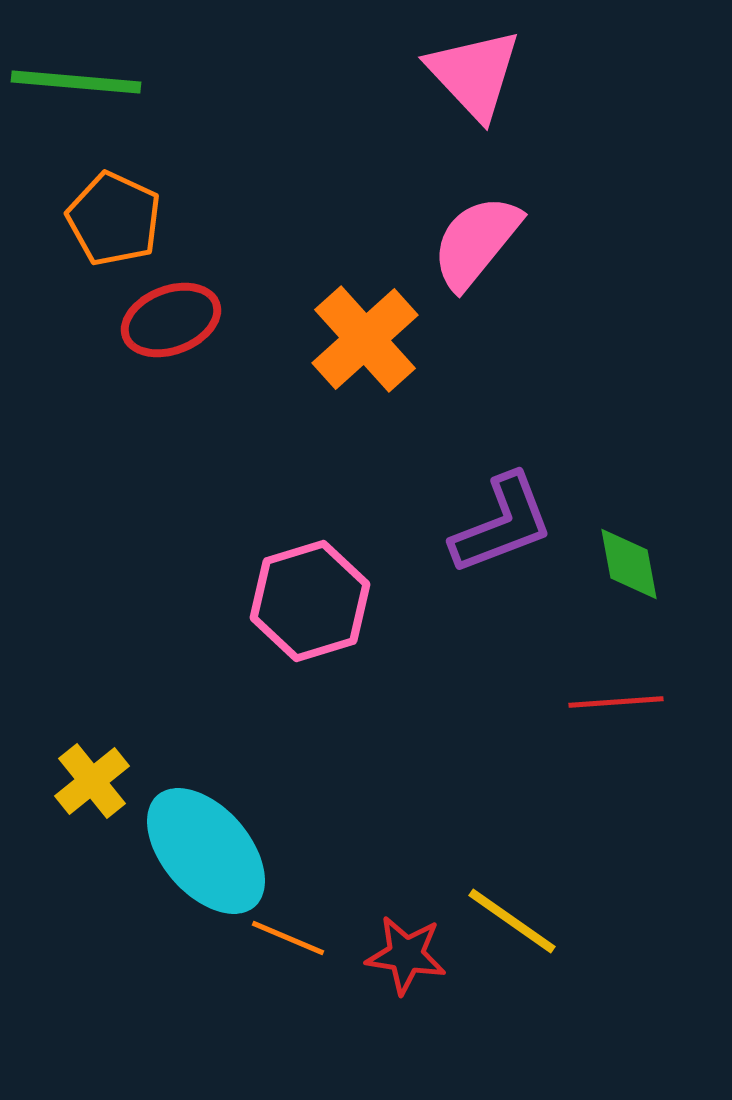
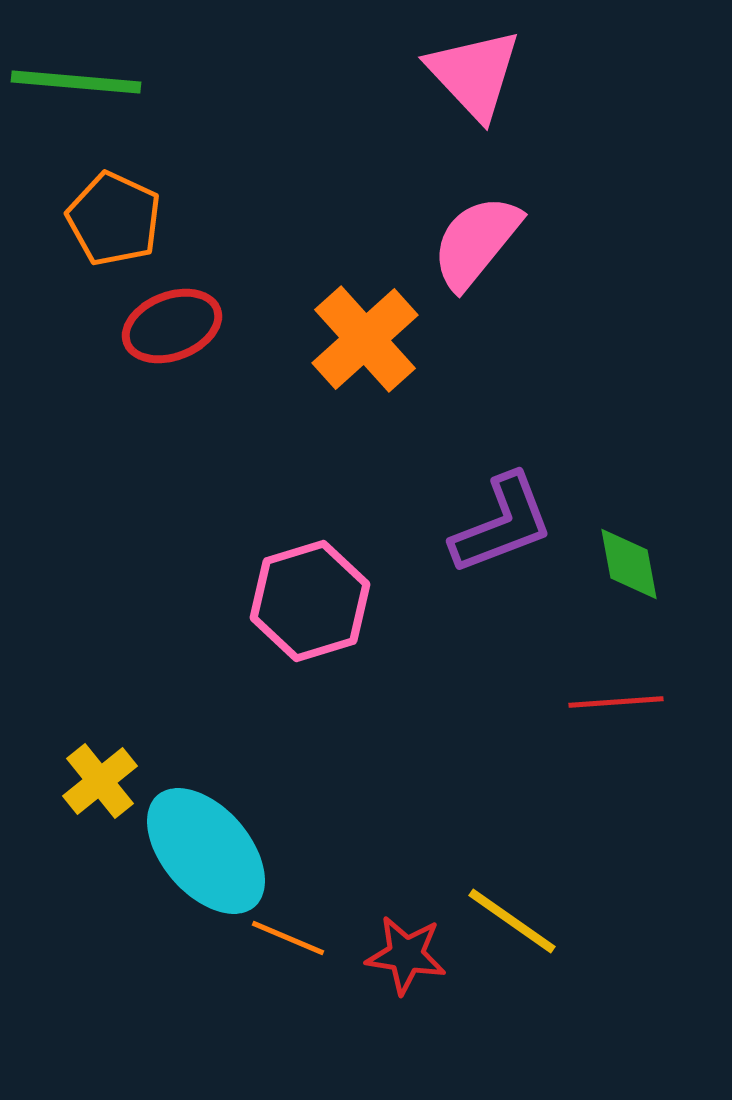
red ellipse: moved 1 px right, 6 px down
yellow cross: moved 8 px right
